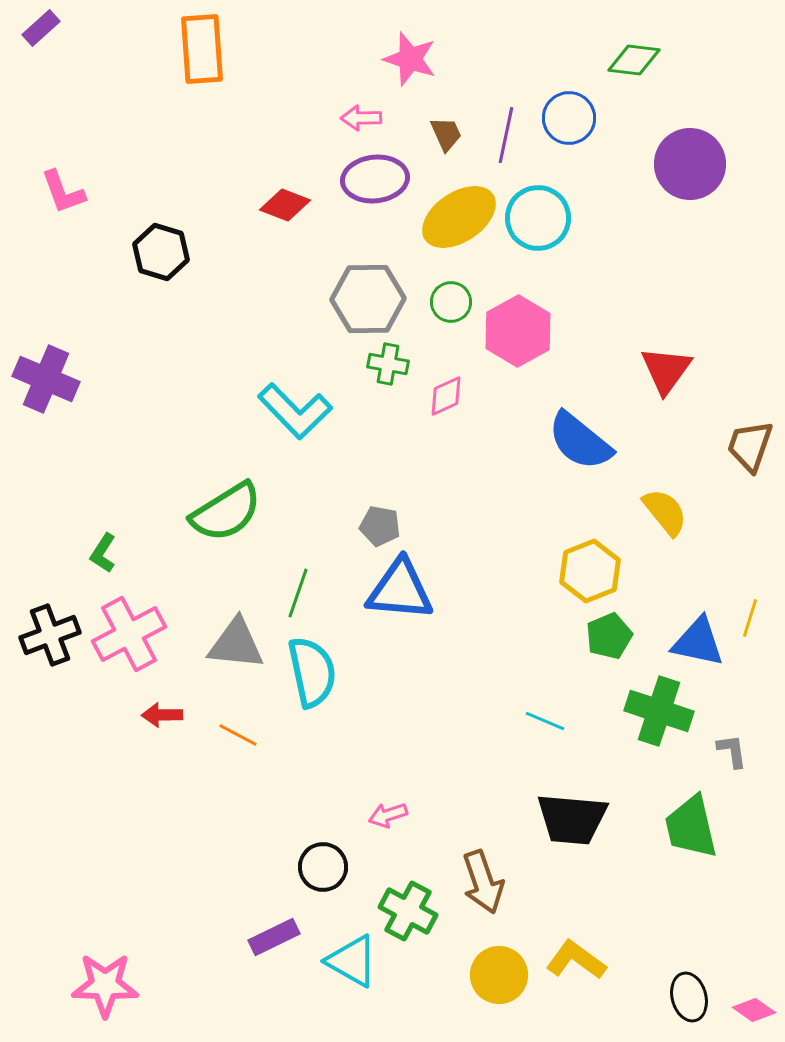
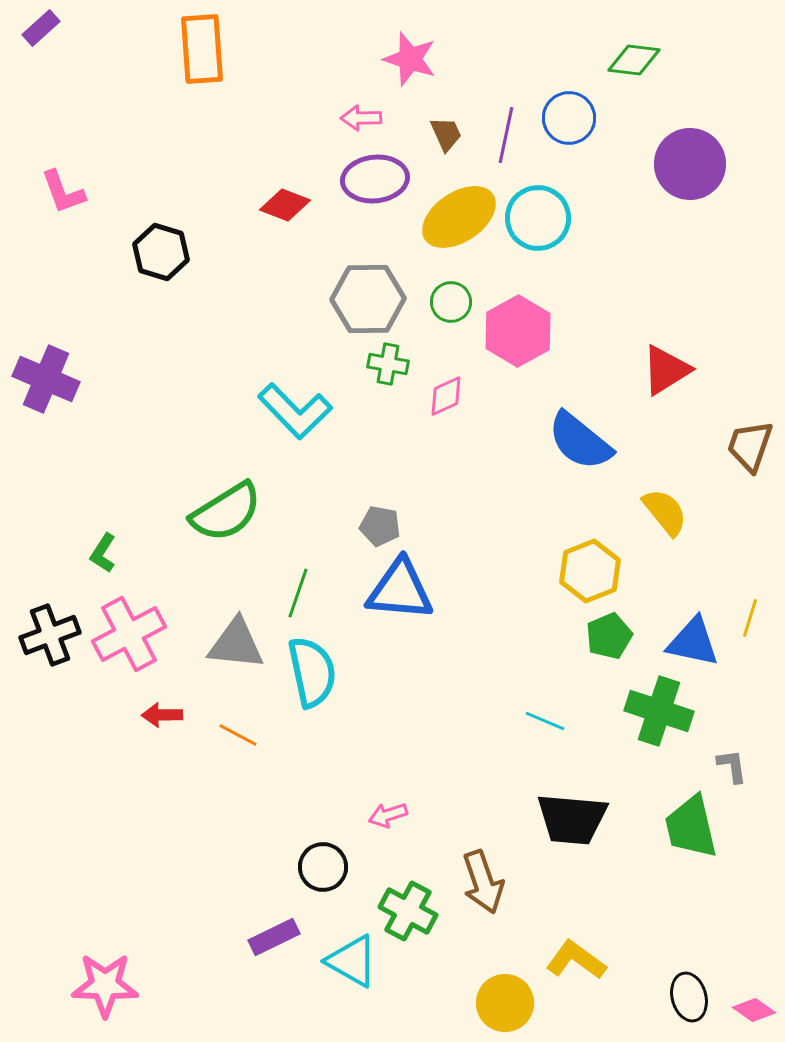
red triangle at (666, 370): rotated 22 degrees clockwise
blue triangle at (698, 642): moved 5 px left
gray L-shape at (732, 751): moved 15 px down
yellow circle at (499, 975): moved 6 px right, 28 px down
